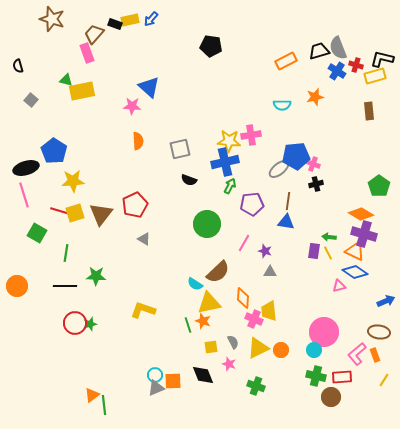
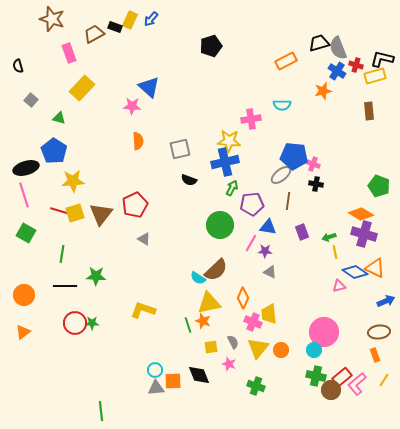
yellow rectangle at (130, 20): rotated 54 degrees counterclockwise
black rectangle at (115, 24): moved 3 px down
brown trapezoid at (94, 34): rotated 20 degrees clockwise
black pentagon at (211, 46): rotated 25 degrees counterclockwise
black trapezoid at (319, 51): moved 8 px up
pink rectangle at (87, 53): moved 18 px left
green triangle at (66, 80): moved 7 px left, 38 px down
yellow rectangle at (82, 91): moved 3 px up; rotated 35 degrees counterclockwise
orange star at (315, 97): moved 8 px right, 6 px up
pink cross at (251, 135): moved 16 px up
blue pentagon at (296, 156): moved 2 px left; rotated 12 degrees clockwise
gray ellipse at (279, 169): moved 2 px right, 6 px down
black cross at (316, 184): rotated 24 degrees clockwise
green arrow at (230, 186): moved 2 px right, 2 px down
green pentagon at (379, 186): rotated 15 degrees counterclockwise
blue triangle at (286, 222): moved 18 px left, 5 px down
green circle at (207, 224): moved 13 px right, 1 px down
green square at (37, 233): moved 11 px left
green arrow at (329, 237): rotated 24 degrees counterclockwise
pink line at (244, 243): moved 7 px right
purple star at (265, 251): rotated 16 degrees counterclockwise
purple rectangle at (314, 251): moved 12 px left, 19 px up; rotated 28 degrees counterclockwise
orange triangle at (355, 251): moved 20 px right, 17 px down
green line at (66, 253): moved 4 px left, 1 px down
yellow line at (328, 253): moved 7 px right, 1 px up; rotated 16 degrees clockwise
brown semicircle at (218, 272): moved 2 px left, 2 px up
gray triangle at (270, 272): rotated 24 degrees clockwise
cyan semicircle at (195, 284): moved 3 px right, 6 px up
orange circle at (17, 286): moved 7 px right, 9 px down
orange diamond at (243, 298): rotated 20 degrees clockwise
yellow trapezoid at (269, 311): moved 3 px down
pink cross at (254, 319): moved 1 px left, 3 px down
green star at (90, 324): moved 2 px right, 1 px up; rotated 16 degrees clockwise
brown ellipse at (379, 332): rotated 15 degrees counterclockwise
yellow triangle at (258, 348): rotated 25 degrees counterclockwise
pink L-shape at (357, 354): moved 30 px down
cyan circle at (155, 375): moved 5 px up
black diamond at (203, 375): moved 4 px left
red rectangle at (342, 377): rotated 36 degrees counterclockwise
gray triangle at (156, 388): rotated 18 degrees clockwise
orange triangle at (92, 395): moved 69 px left, 63 px up
brown circle at (331, 397): moved 7 px up
green line at (104, 405): moved 3 px left, 6 px down
